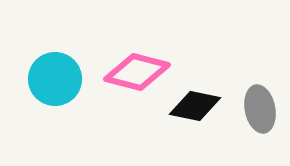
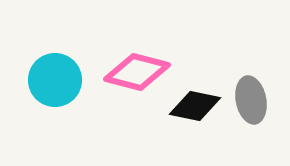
cyan circle: moved 1 px down
gray ellipse: moved 9 px left, 9 px up
